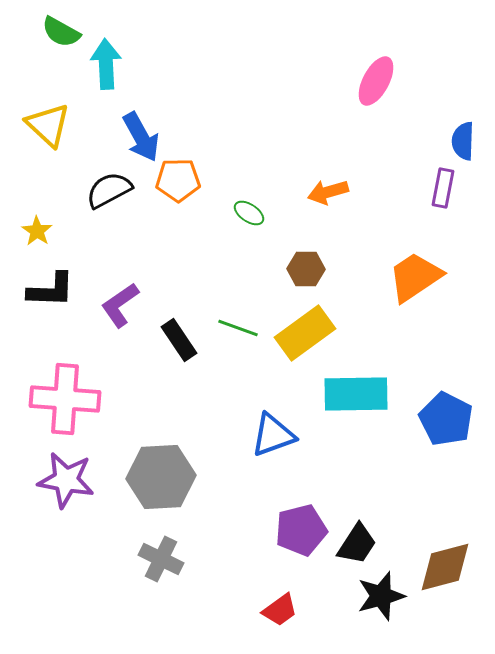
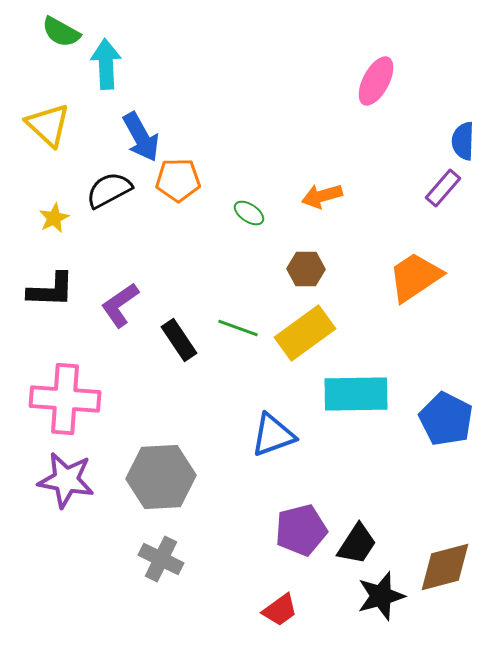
purple rectangle: rotated 30 degrees clockwise
orange arrow: moved 6 px left, 4 px down
yellow star: moved 17 px right, 13 px up; rotated 12 degrees clockwise
